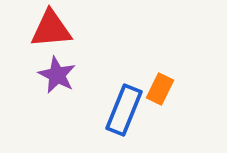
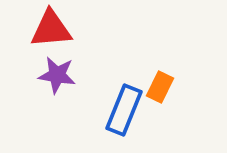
purple star: rotated 18 degrees counterclockwise
orange rectangle: moved 2 px up
